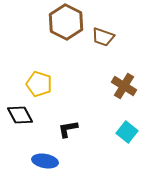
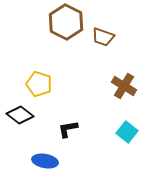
black diamond: rotated 24 degrees counterclockwise
